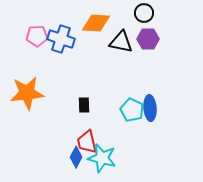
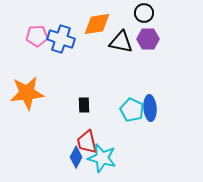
orange diamond: moved 1 px right, 1 px down; rotated 12 degrees counterclockwise
